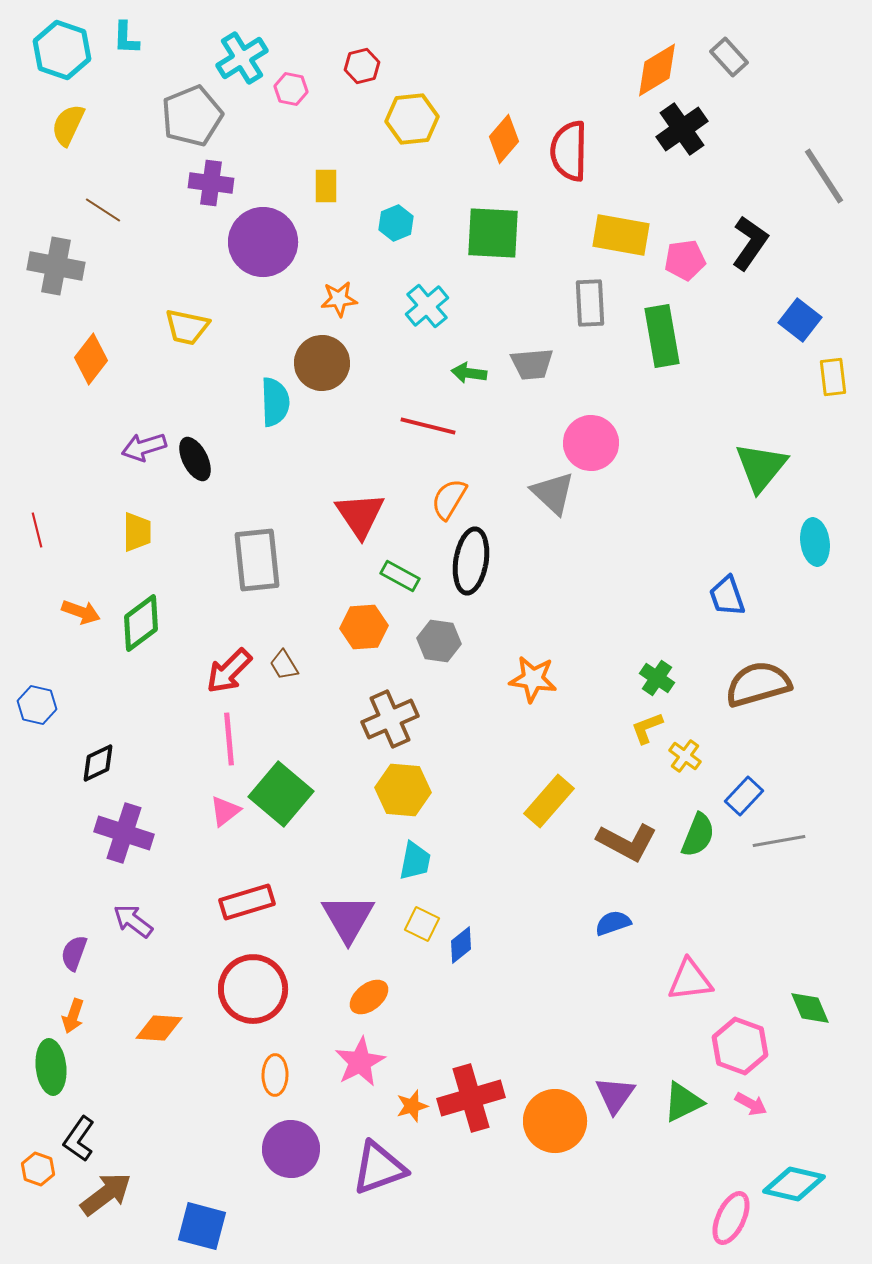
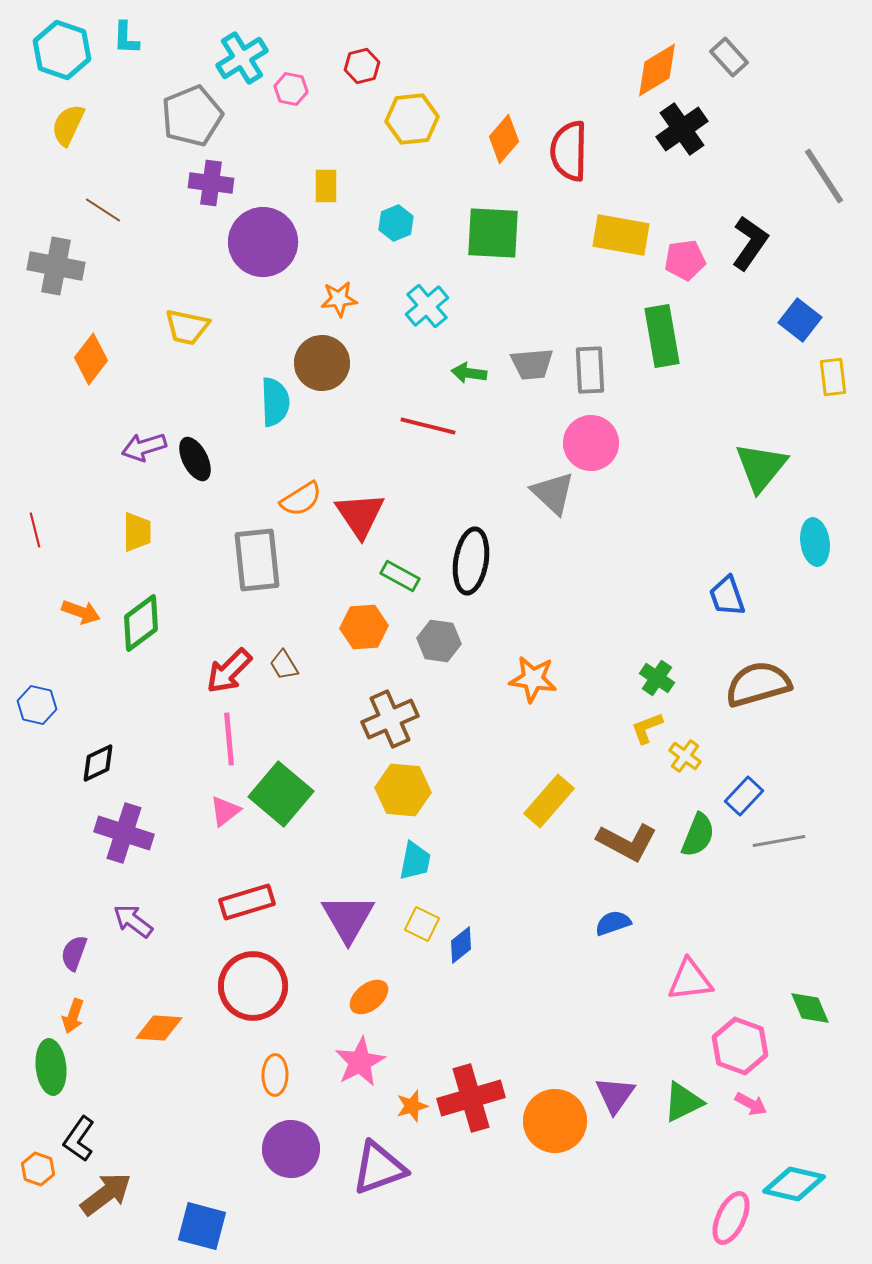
gray rectangle at (590, 303): moved 67 px down
orange semicircle at (449, 499): moved 148 px left; rotated 153 degrees counterclockwise
red line at (37, 530): moved 2 px left
red circle at (253, 989): moved 3 px up
